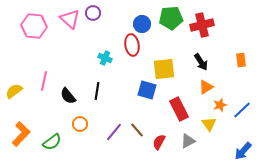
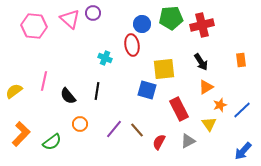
purple line: moved 3 px up
